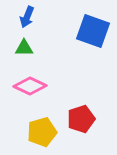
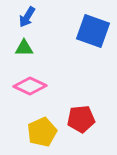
blue arrow: rotated 10 degrees clockwise
red pentagon: rotated 12 degrees clockwise
yellow pentagon: rotated 8 degrees counterclockwise
